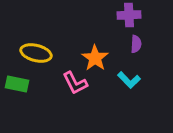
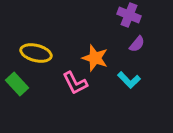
purple cross: rotated 25 degrees clockwise
purple semicircle: moved 1 px right; rotated 36 degrees clockwise
orange star: rotated 16 degrees counterclockwise
green rectangle: rotated 35 degrees clockwise
